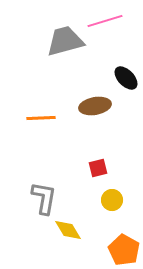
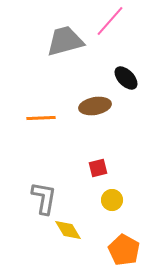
pink line: moved 5 px right; rotated 32 degrees counterclockwise
